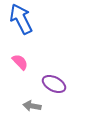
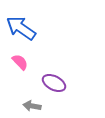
blue arrow: moved 9 px down; rotated 28 degrees counterclockwise
purple ellipse: moved 1 px up
